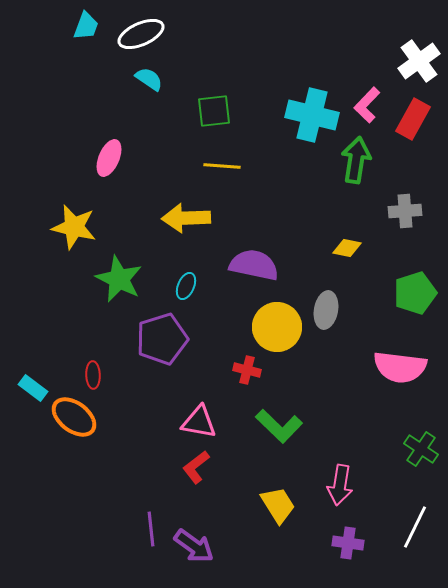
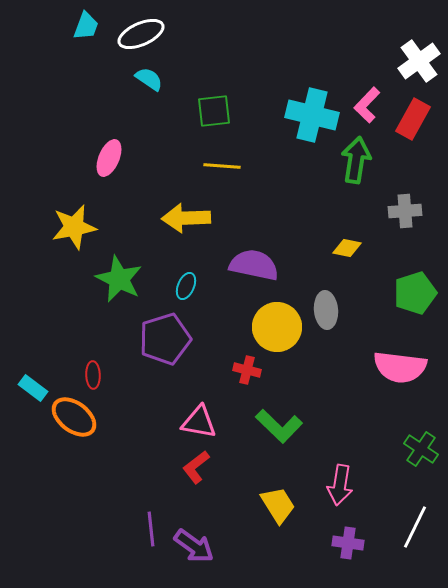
yellow star: rotated 24 degrees counterclockwise
gray ellipse: rotated 15 degrees counterclockwise
purple pentagon: moved 3 px right
